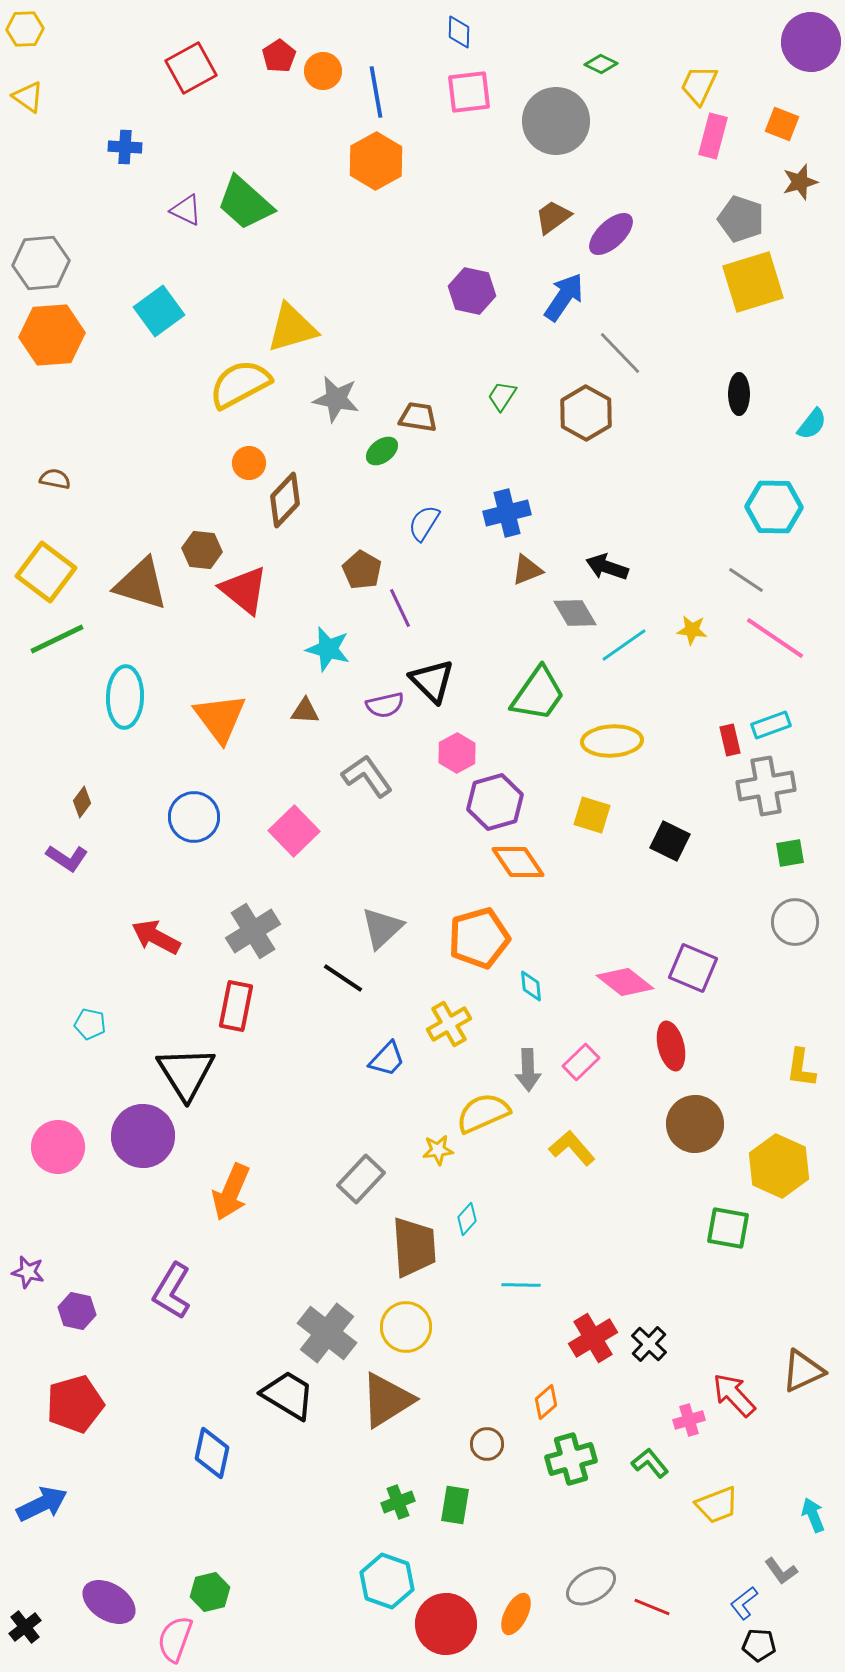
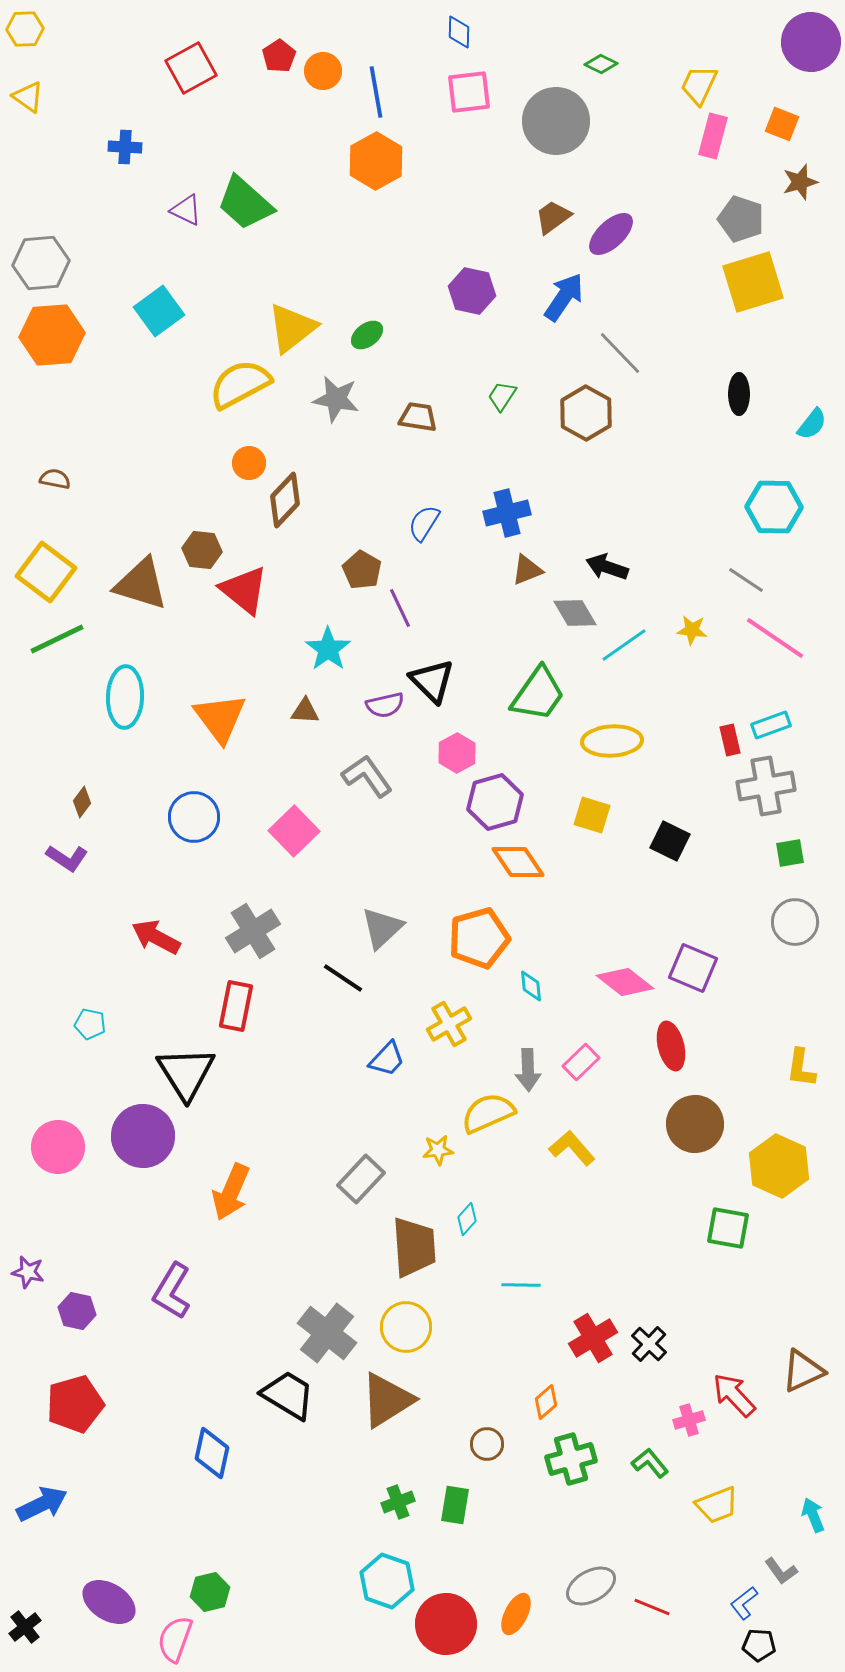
yellow triangle at (292, 328): rotated 22 degrees counterclockwise
green ellipse at (382, 451): moved 15 px left, 116 px up
cyan star at (328, 649): rotated 21 degrees clockwise
yellow semicircle at (483, 1113): moved 5 px right
